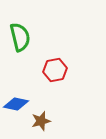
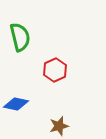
red hexagon: rotated 15 degrees counterclockwise
brown star: moved 18 px right, 5 px down
